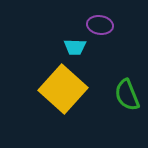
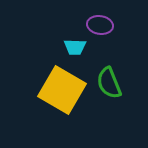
yellow square: moved 1 px left, 1 px down; rotated 12 degrees counterclockwise
green semicircle: moved 18 px left, 12 px up
